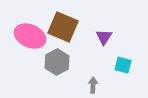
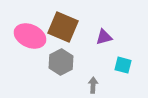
purple triangle: rotated 42 degrees clockwise
gray hexagon: moved 4 px right
